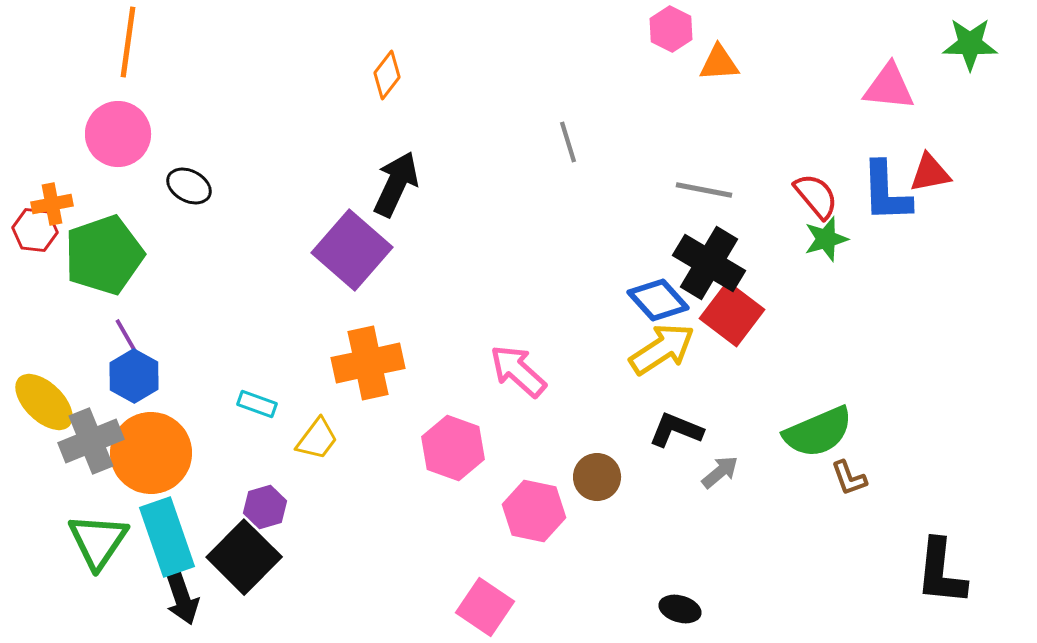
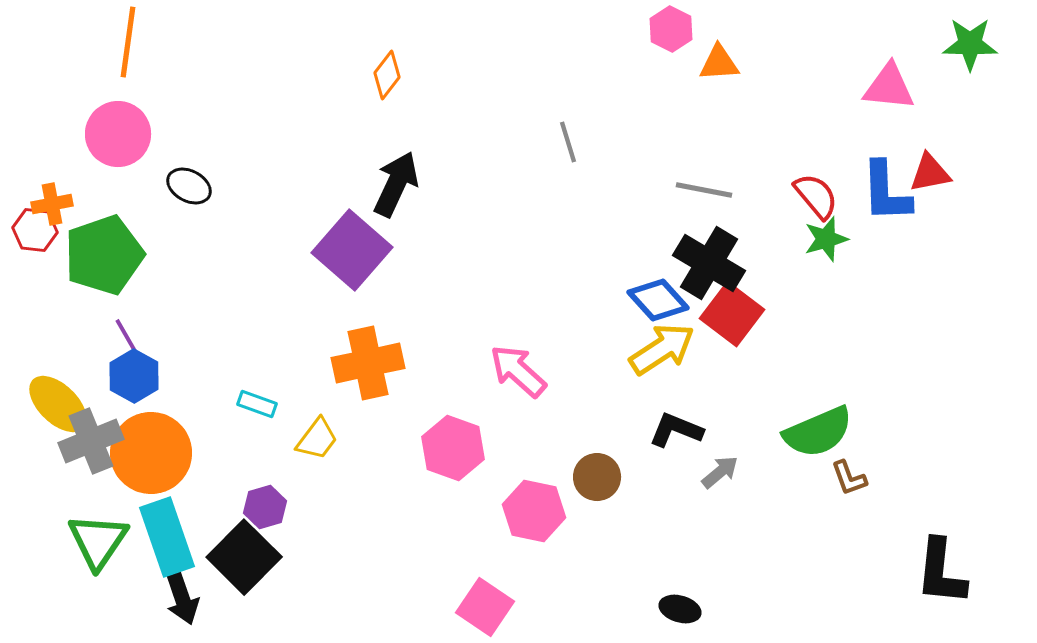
yellow ellipse at (44, 402): moved 14 px right, 2 px down
